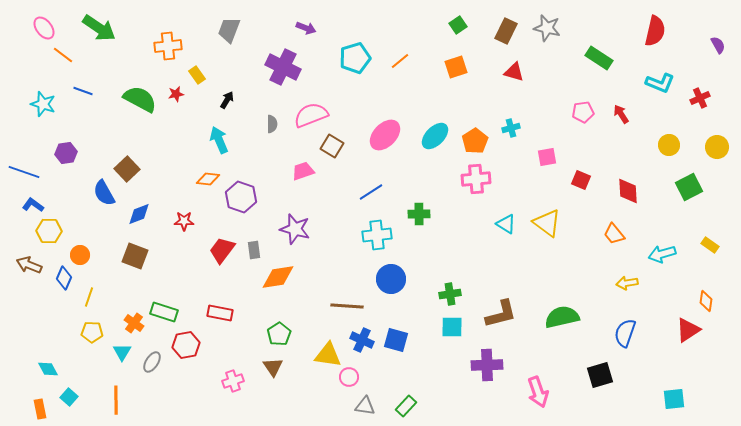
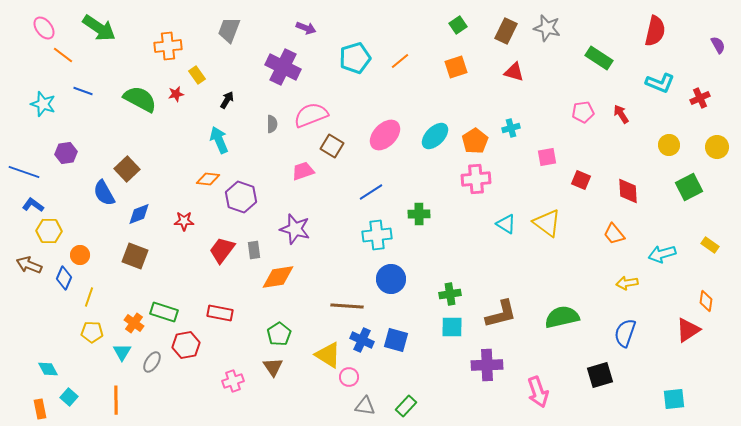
yellow triangle at (328, 355): rotated 24 degrees clockwise
